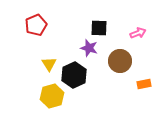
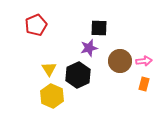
pink arrow: moved 6 px right, 28 px down; rotated 14 degrees clockwise
purple star: rotated 30 degrees counterclockwise
yellow triangle: moved 5 px down
black hexagon: moved 4 px right
orange rectangle: rotated 64 degrees counterclockwise
yellow hexagon: rotated 20 degrees counterclockwise
